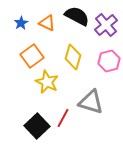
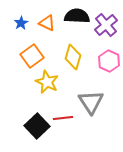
black semicircle: rotated 25 degrees counterclockwise
pink hexagon: rotated 20 degrees counterclockwise
gray triangle: rotated 40 degrees clockwise
red line: rotated 54 degrees clockwise
